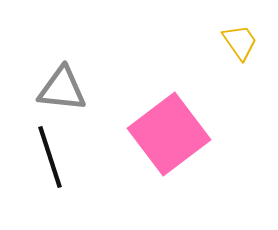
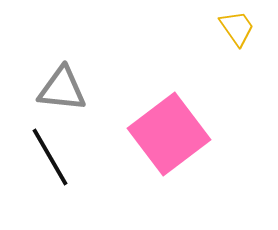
yellow trapezoid: moved 3 px left, 14 px up
black line: rotated 12 degrees counterclockwise
